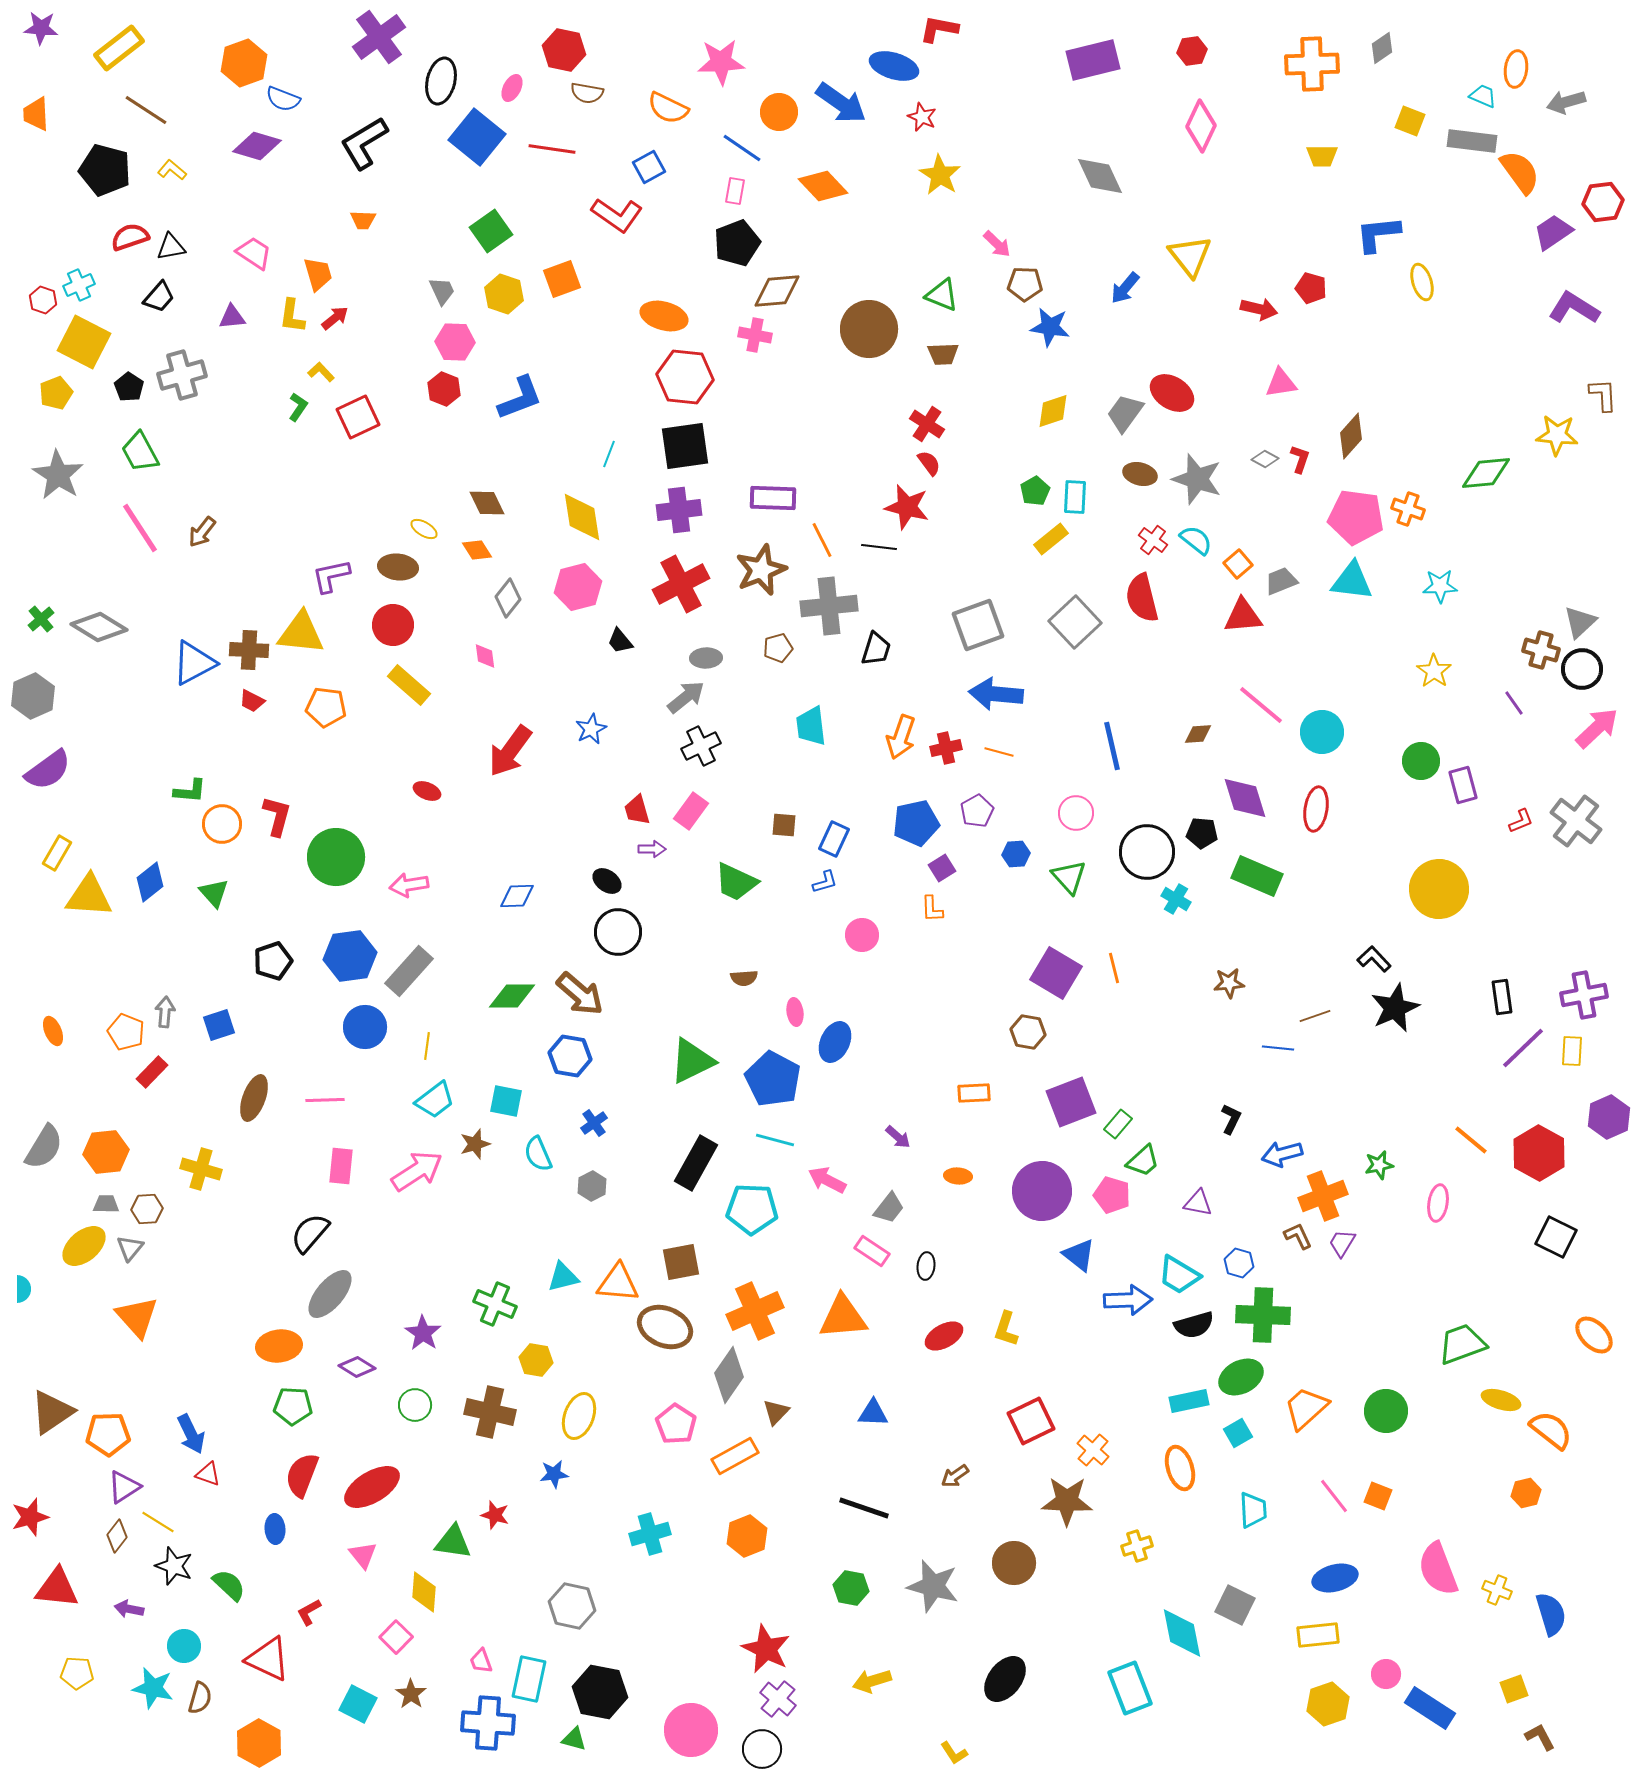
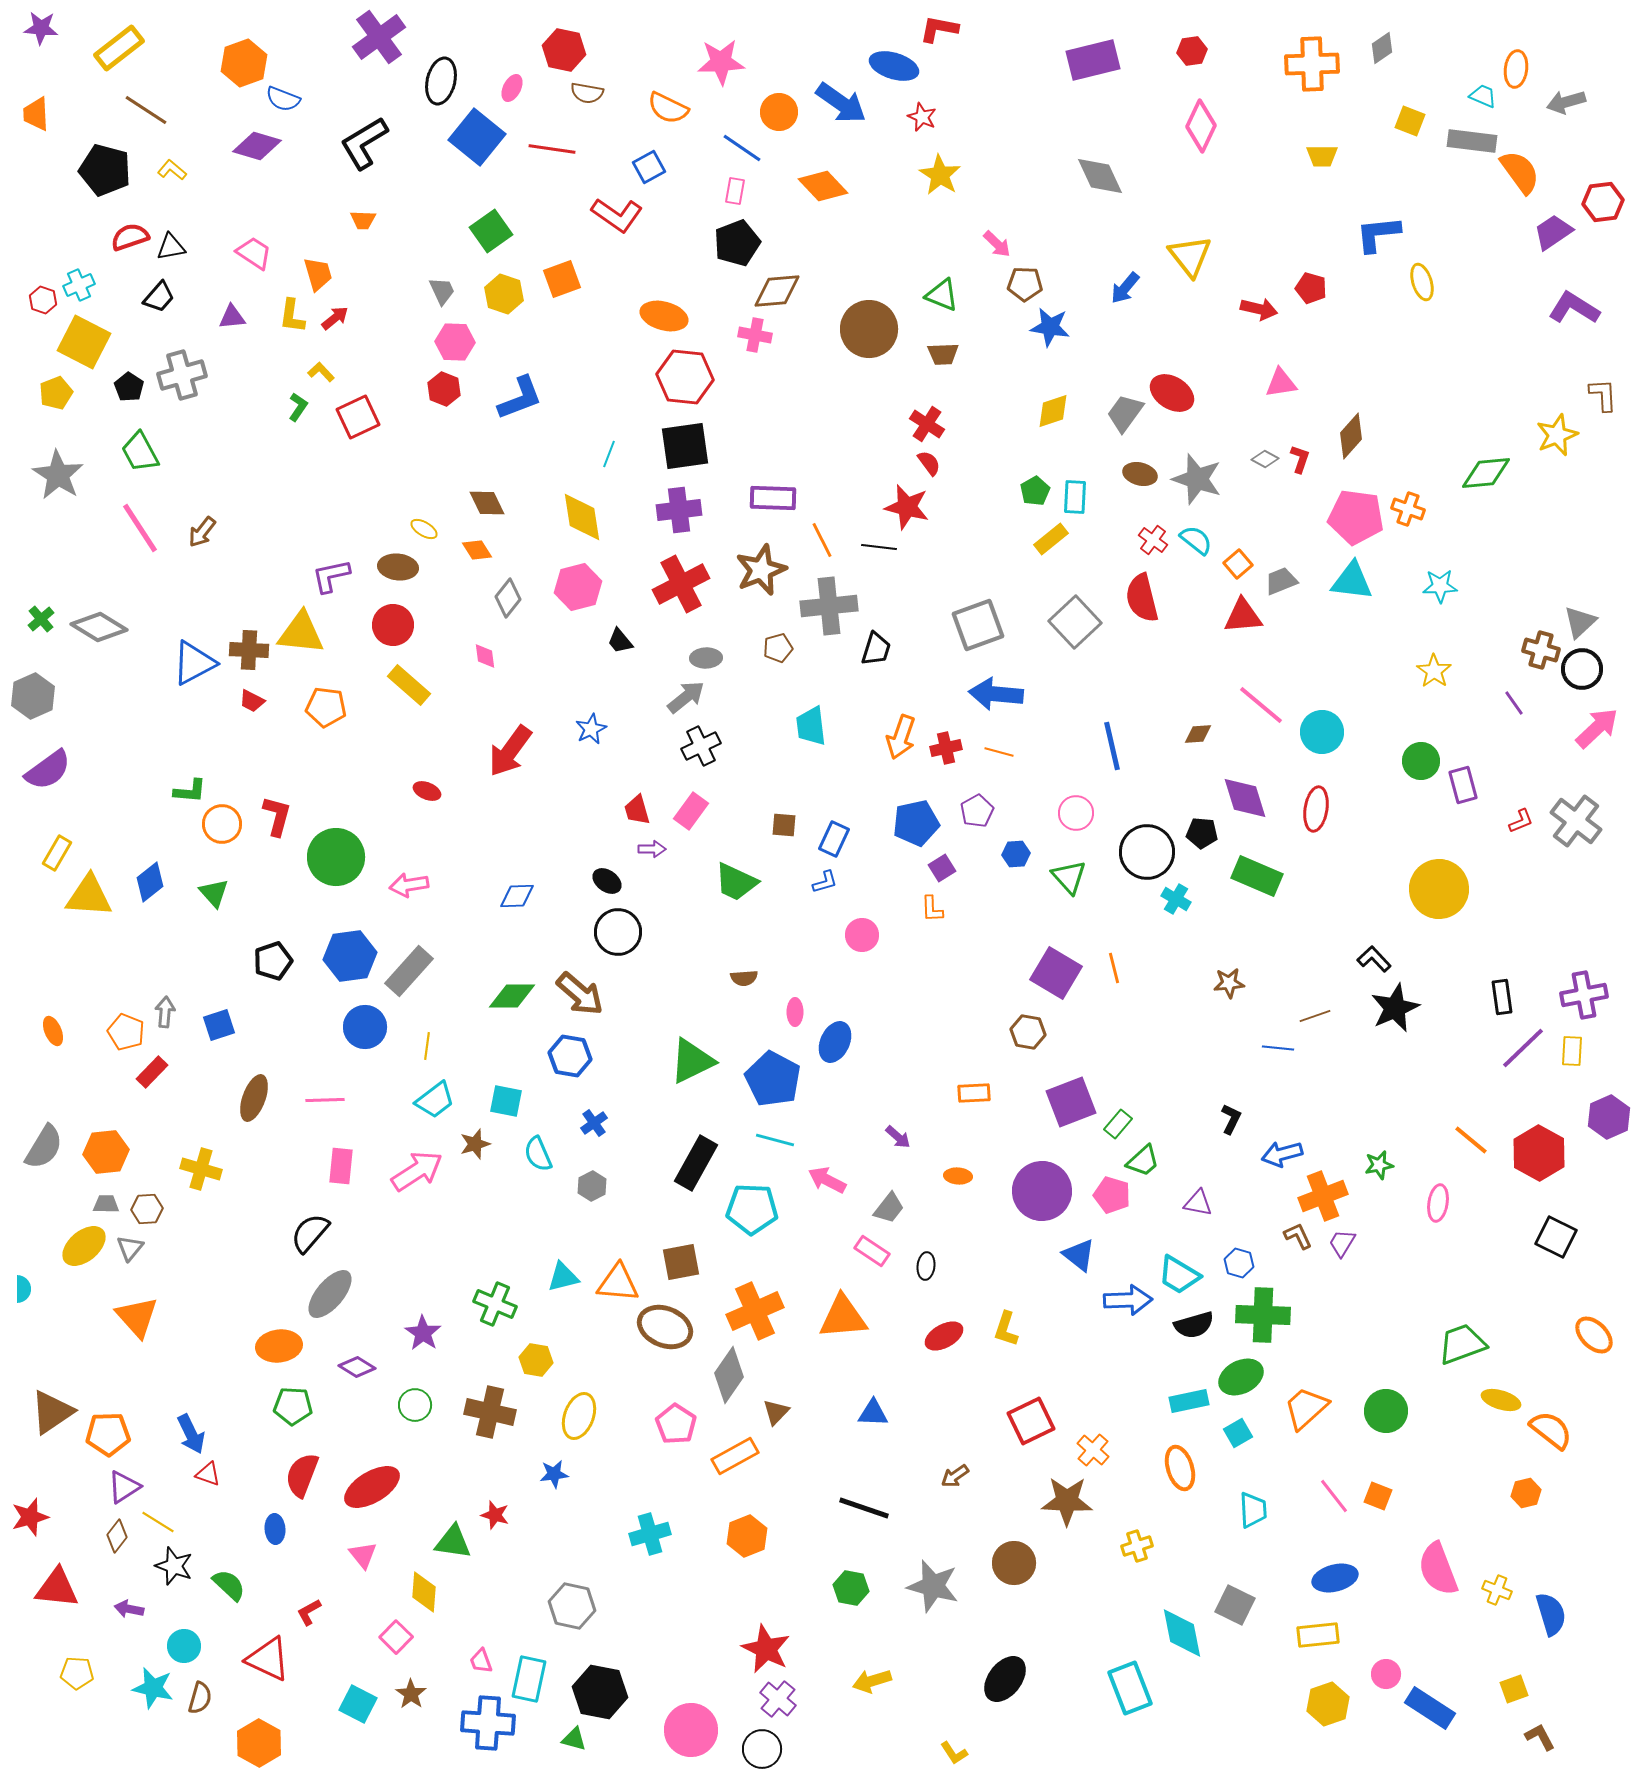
yellow star at (1557, 435): rotated 27 degrees counterclockwise
pink ellipse at (795, 1012): rotated 8 degrees clockwise
